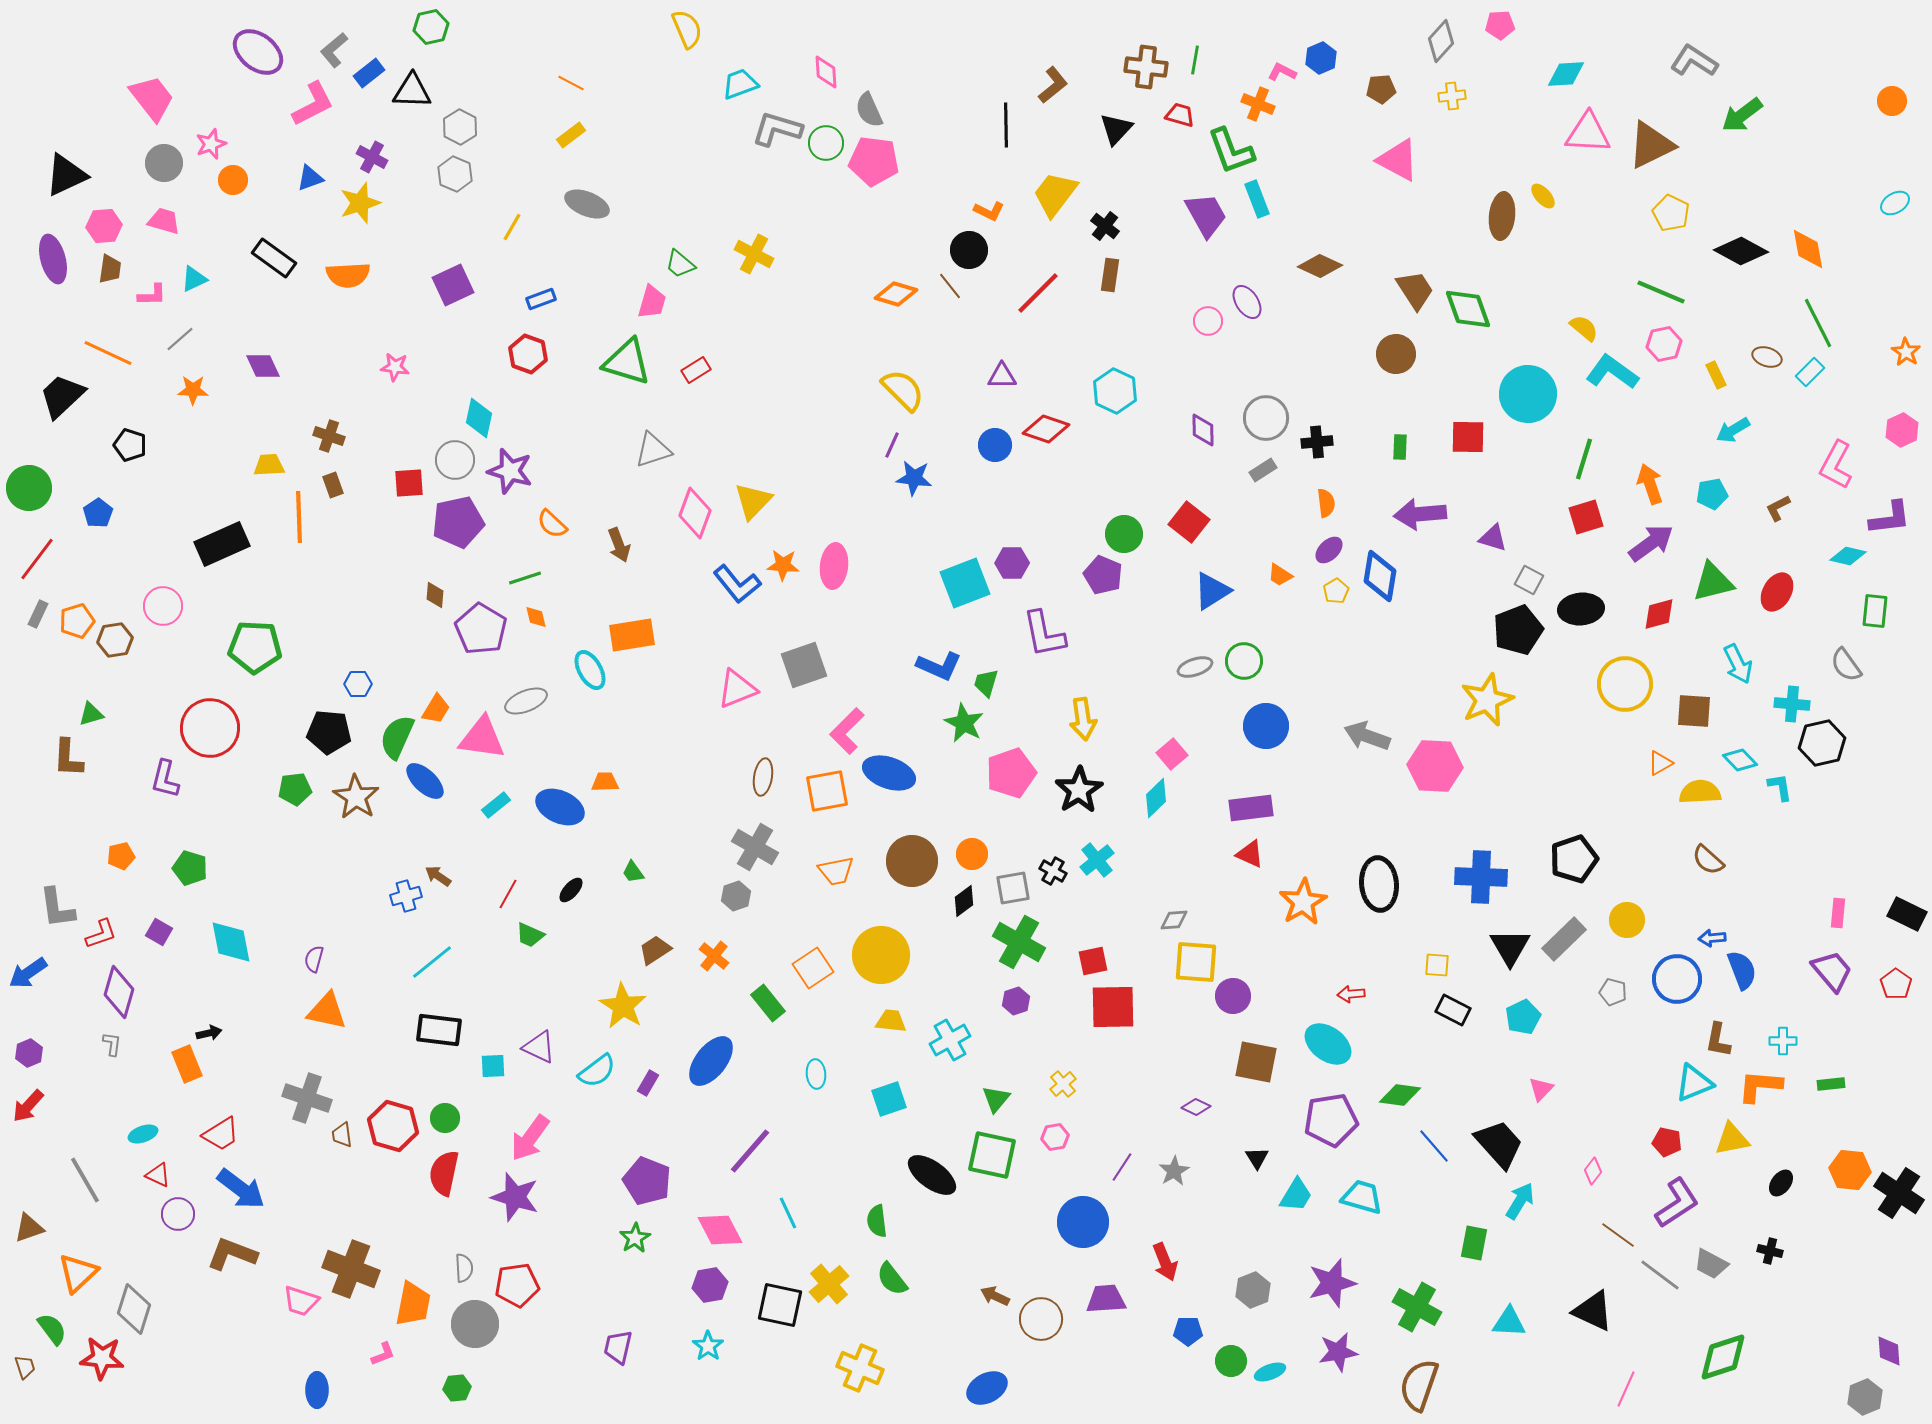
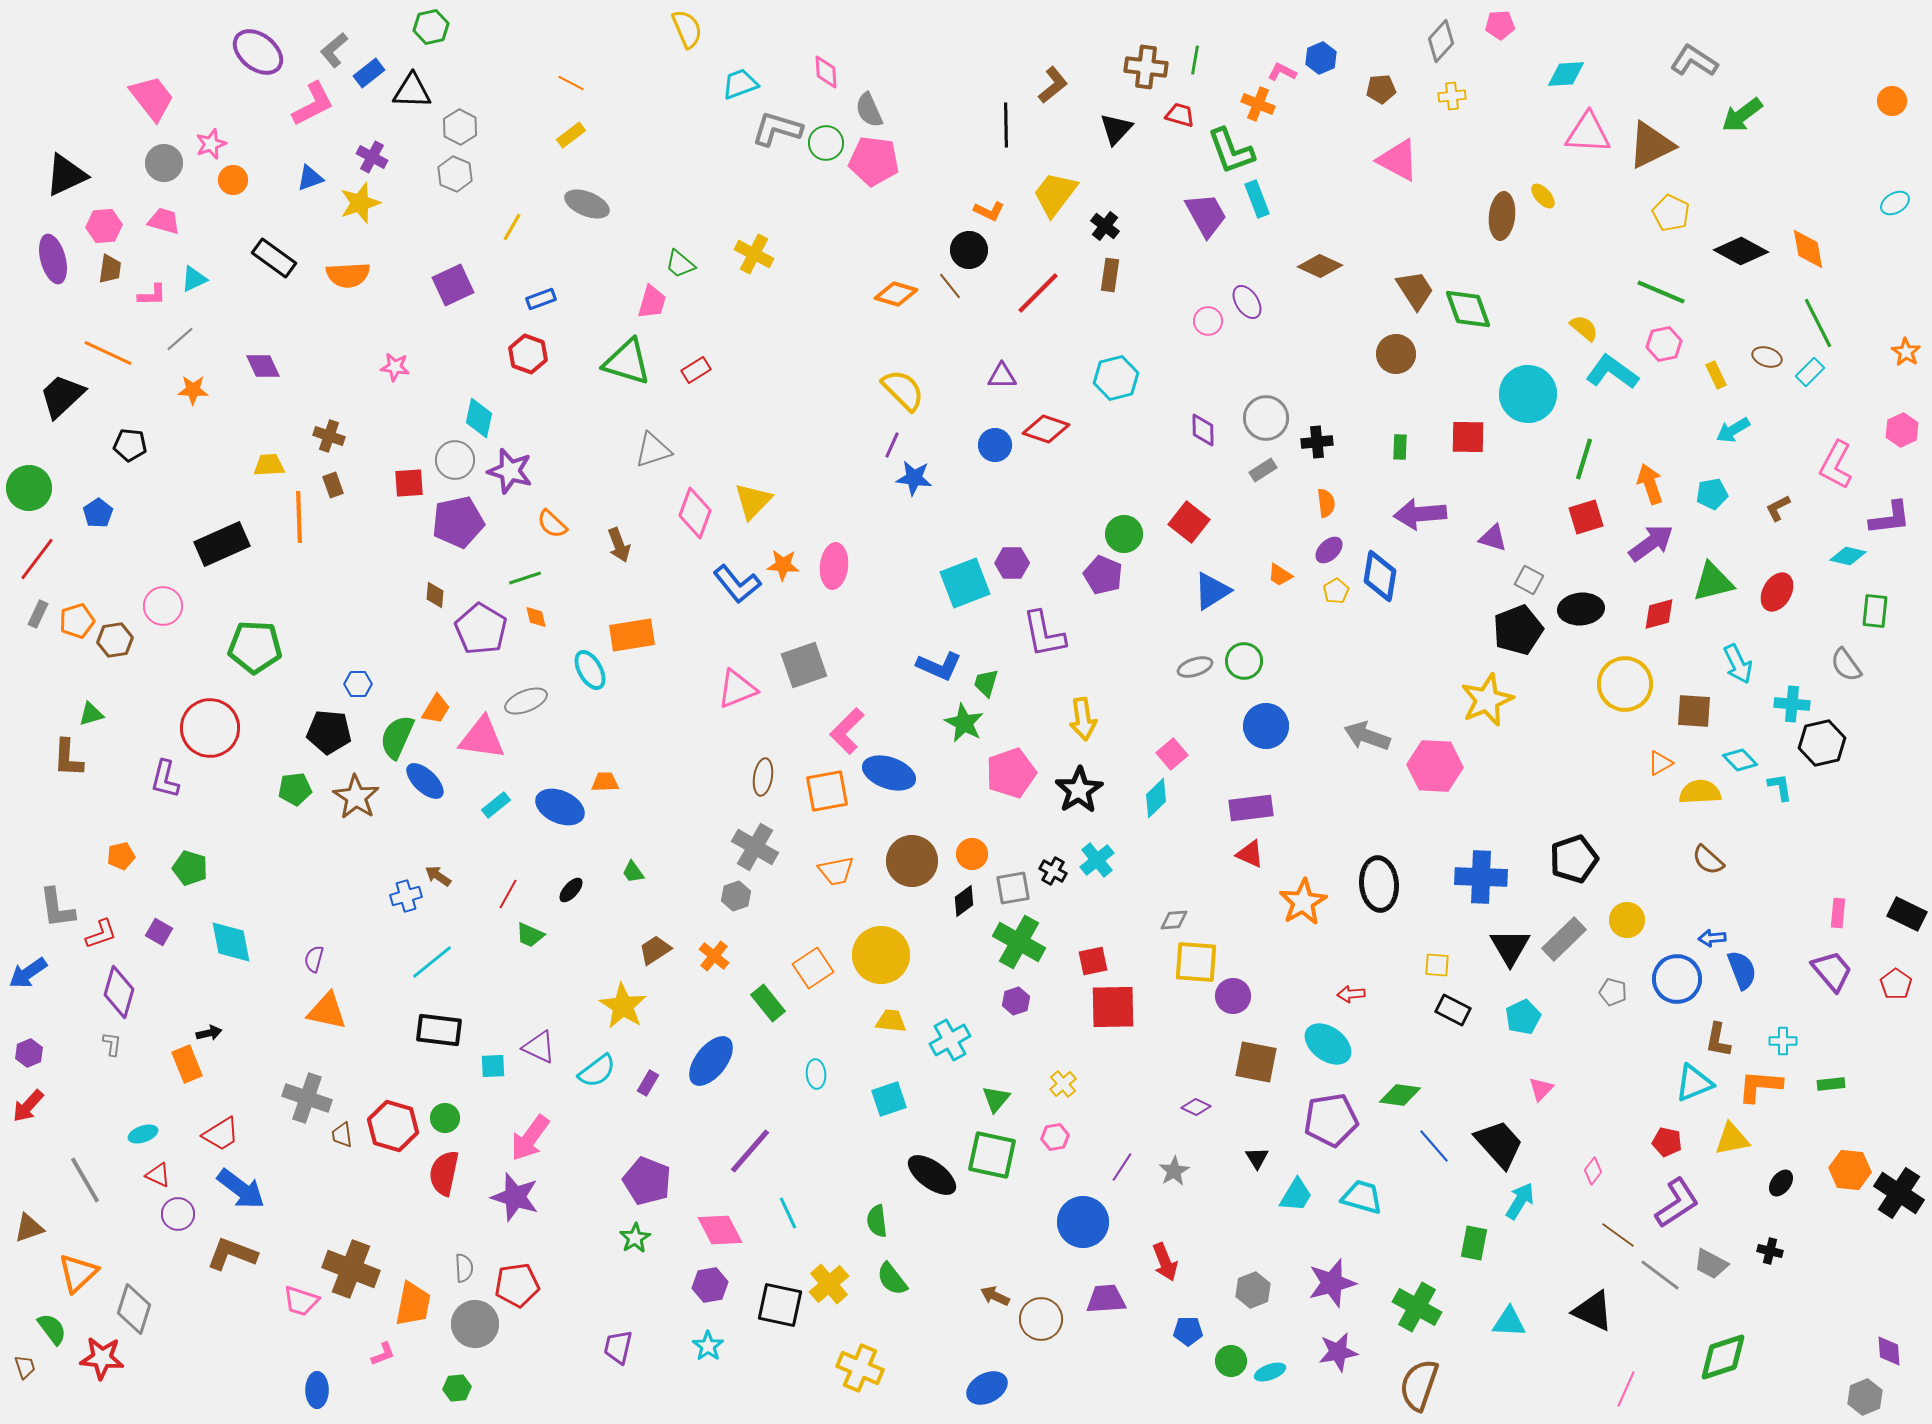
cyan hexagon at (1115, 391): moved 1 px right, 13 px up; rotated 21 degrees clockwise
black pentagon at (130, 445): rotated 12 degrees counterclockwise
